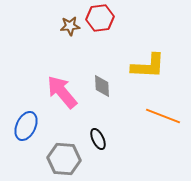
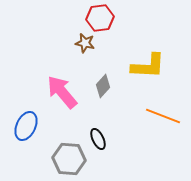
brown star: moved 15 px right, 17 px down; rotated 18 degrees clockwise
gray diamond: moved 1 px right; rotated 45 degrees clockwise
gray hexagon: moved 5 px right
